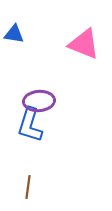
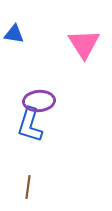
pink triangle: rotated 36 degrees clockwise
